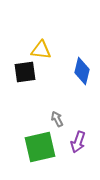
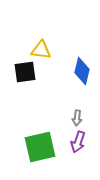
gray arrow: moved 20 px right, 1 px up; rotated 147 degrees counterclockwise
